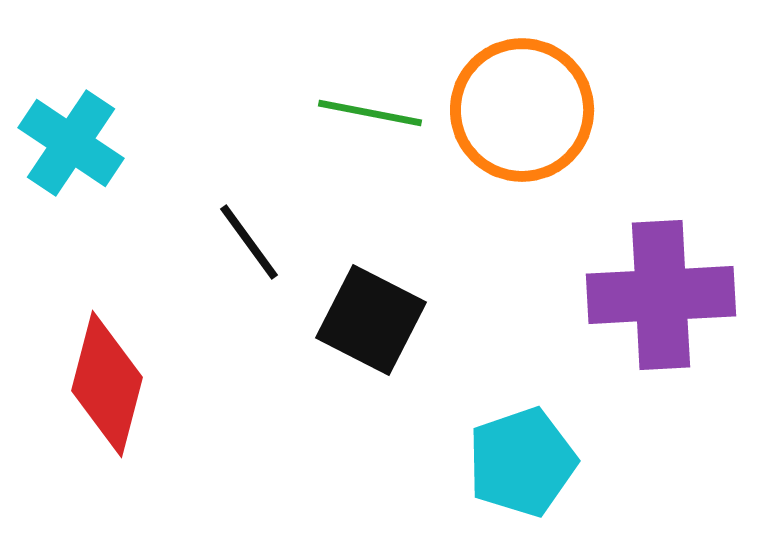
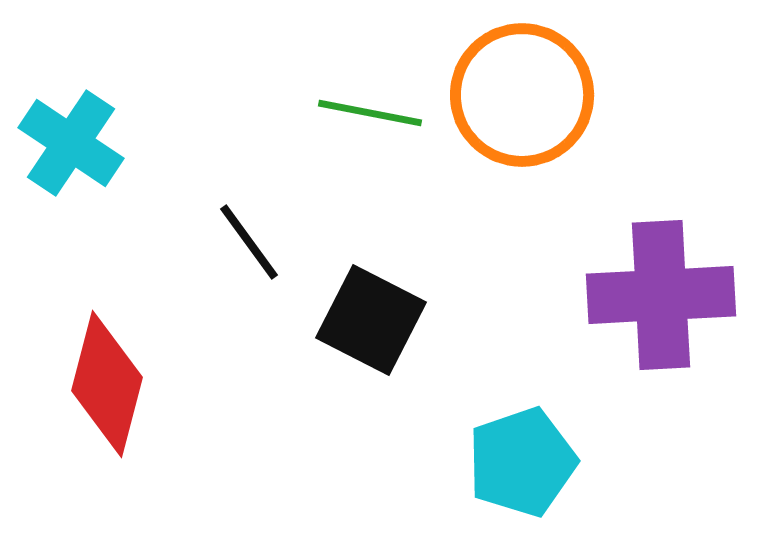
orange circle: moved 15 px up
